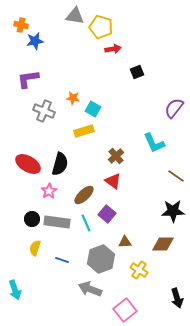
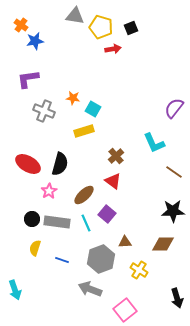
orange cross: rotated 24 degrees clockwise
black square: moved 6 px left, 44 px up
brown line: moved 2 px left, 4 px up
